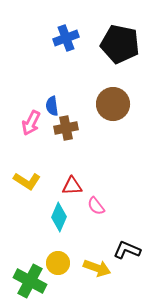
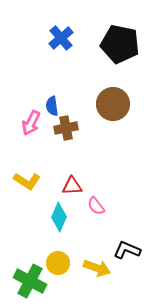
blue cross: moved 5 px left; rotated 20 degrees counterclockwise
